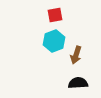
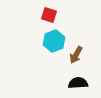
red square: moved 6 px left; rotated 28 degrees clockwise
brown arrow: rotated 12 degrees clockwise
